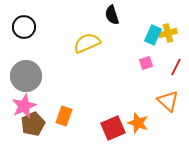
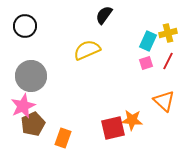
black semicircle: moved 8 px left; rotated 54 degrees clockwise
black circle: moved 1 px right, 1 px up
cyan rectangle: moved 5 px left, 6 px down
yellow semicircle: moved 7 px down
red line: moved 8 px left, 6 px up
gray circle: moved 5 px right
orange triangle: moved 4 px left
pink star: moved 1 px left
orange rectangle: moved 1 px left, 22 px down
orange star: moved 6 px left, 3 px up; rotated 15 degrees counterclockwise
red square: rotated 10 degrees clockwise
